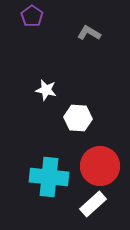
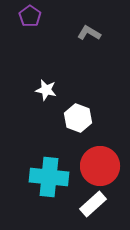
purple pentagon: moved 2 px left
white hexagon: rotated 16 degrees clockwise
